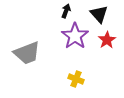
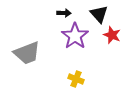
black arrow: moved 2 px left, 2 px down; rotated 72 degrees clockwise
red star: moved 5 px right, 5 px up; rotated 18 degrees counterclockwise
